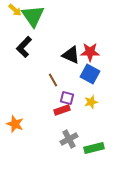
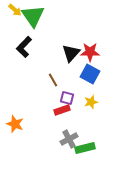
black triangle: moved 2 px up; rotated 48 degrees clockwise
green rectangle: moved 9 px left
